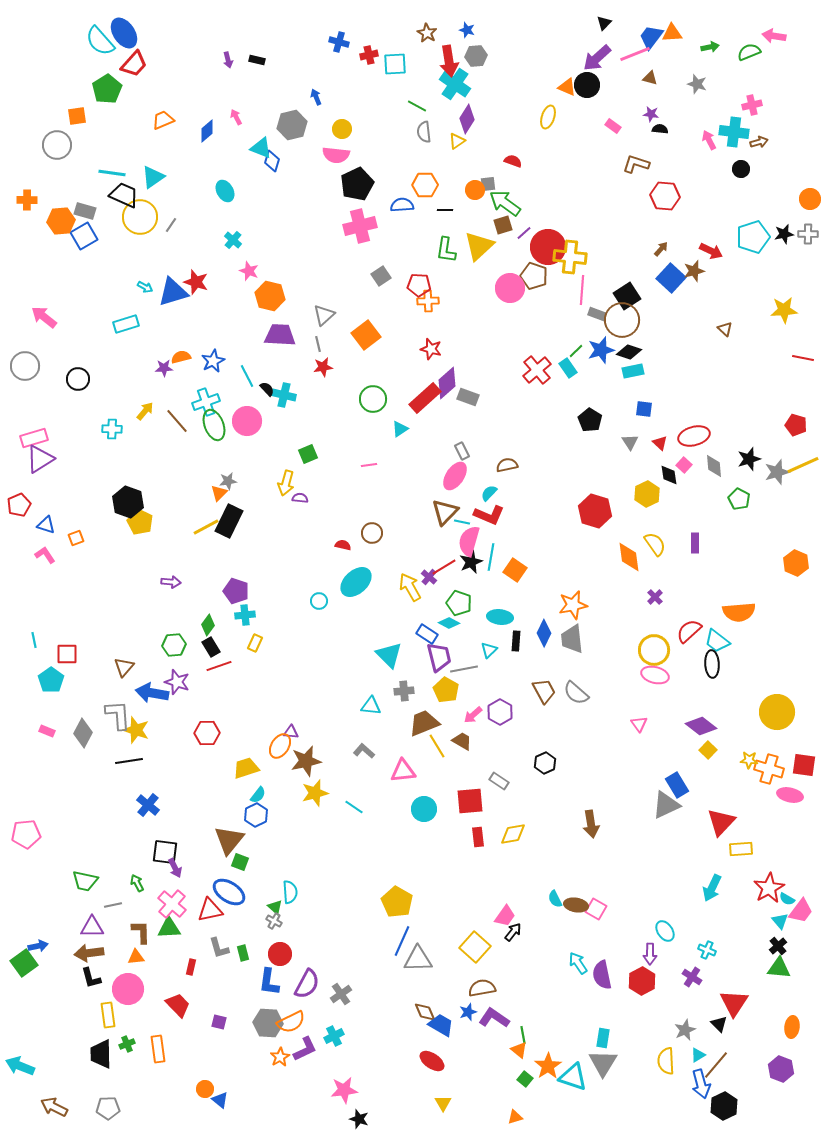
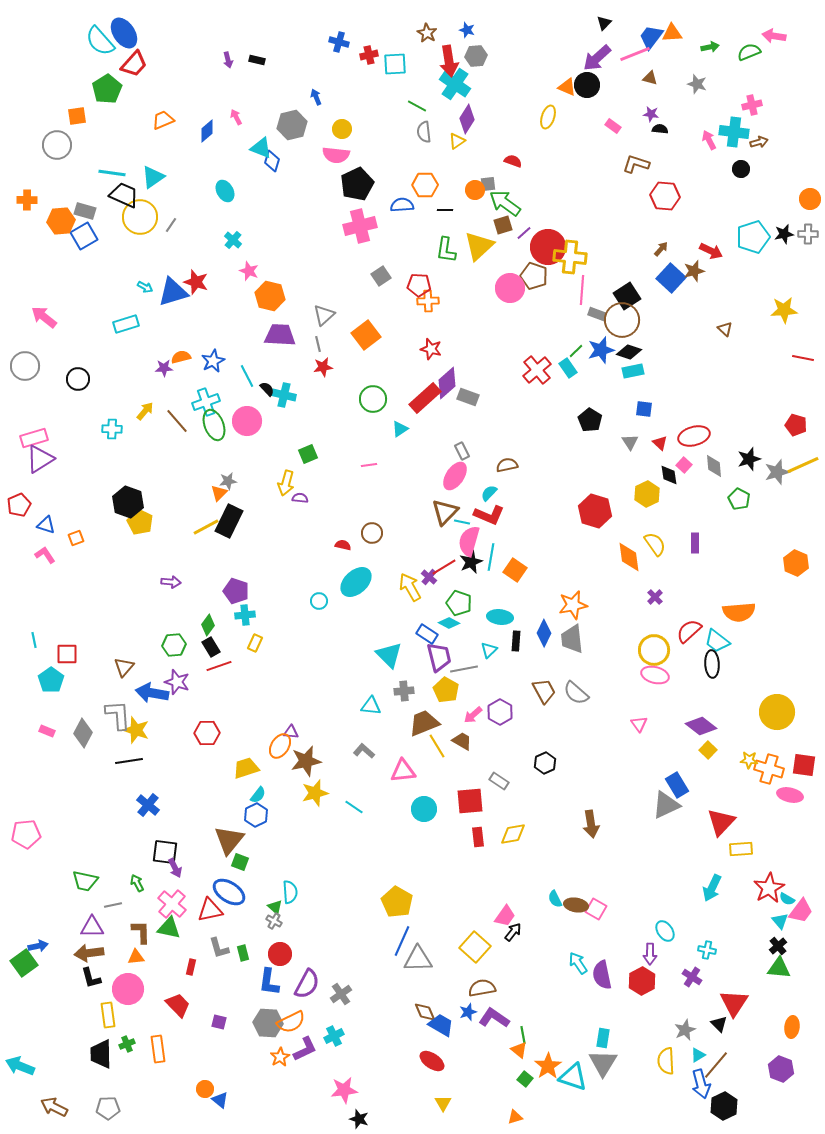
green triangle at (169, 928): rotated 15 degrees clockwise
cyan cross at (707, 950): rotated 12 degrees counterclockwise
